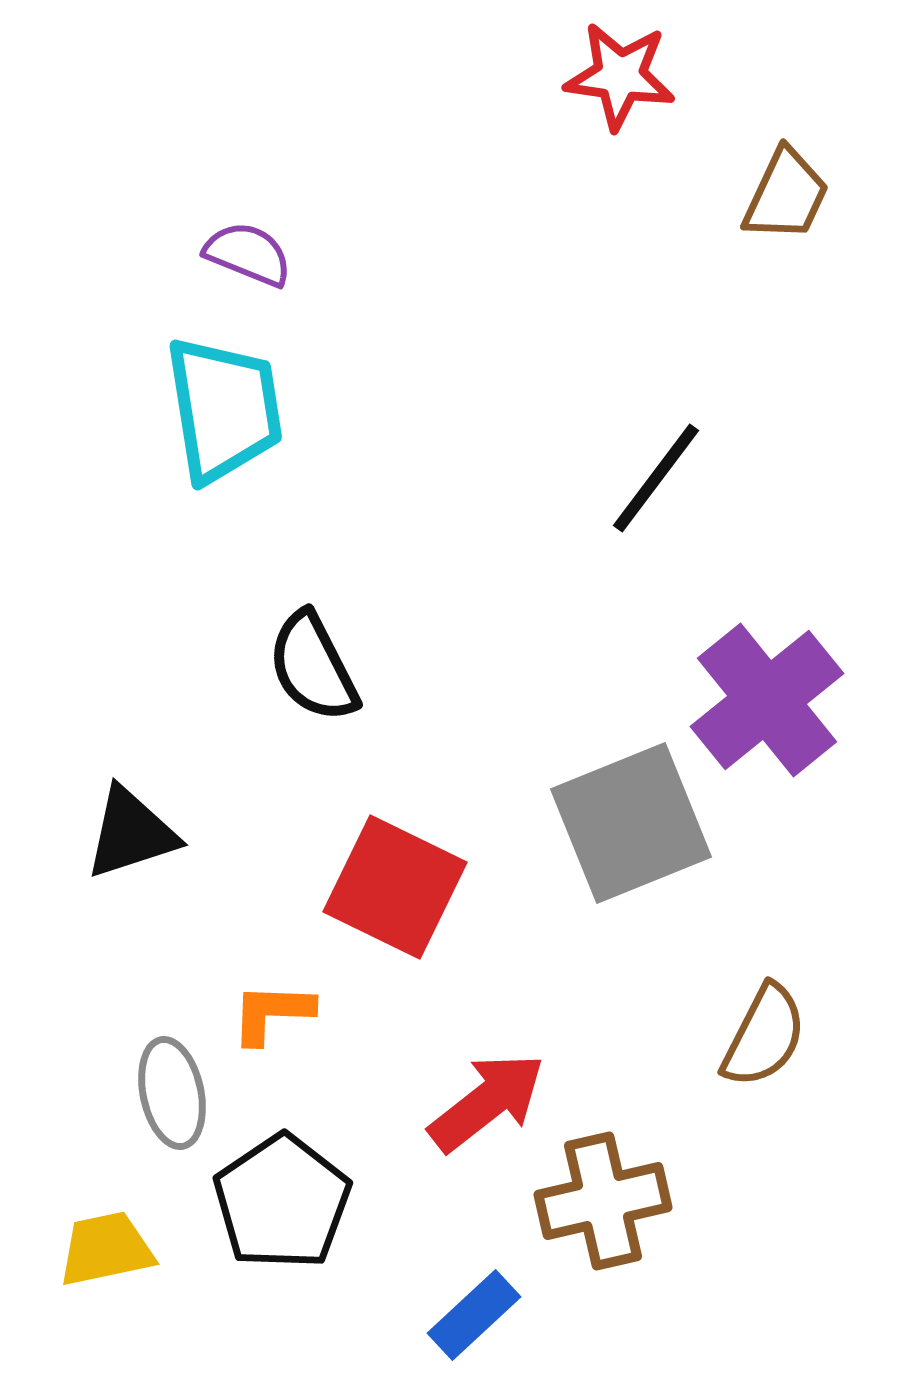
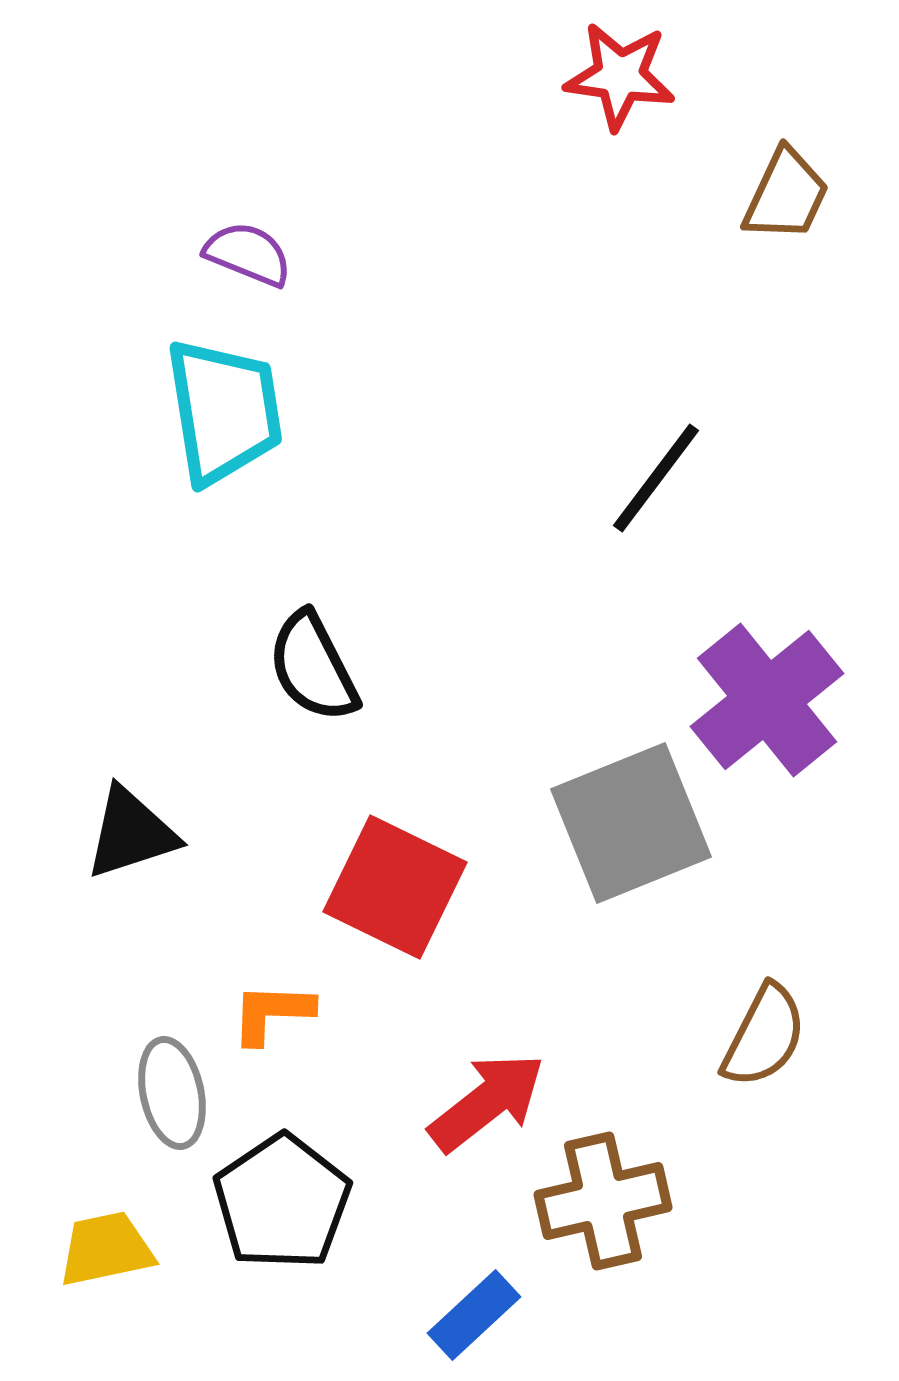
cyan trapezoid: moved 2 px down
